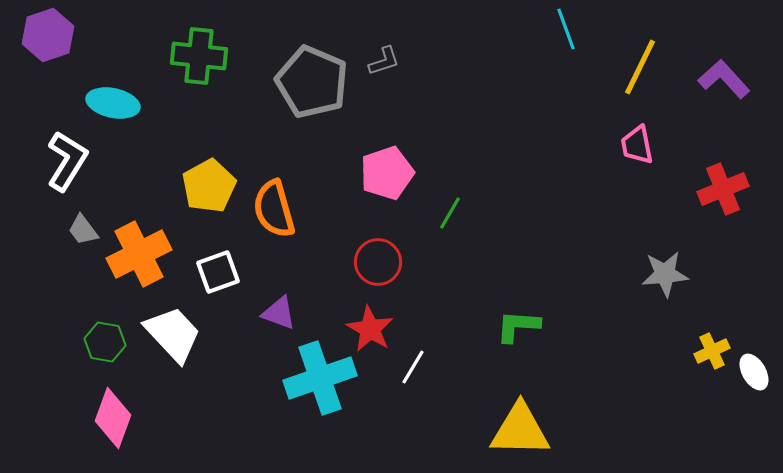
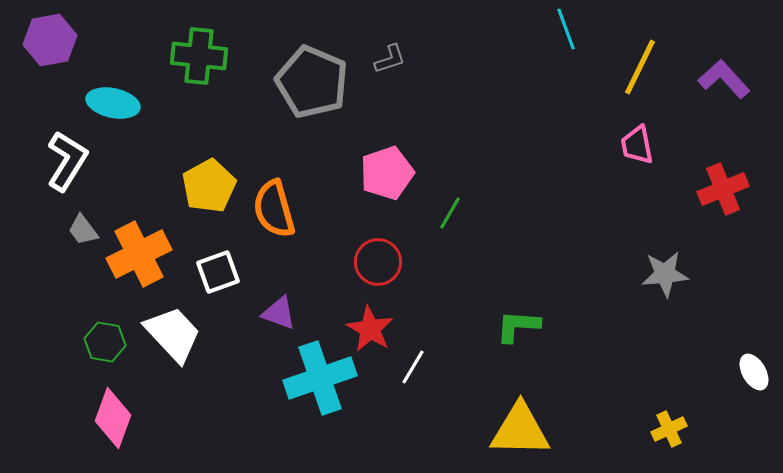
purple hexagon: moved 2 px right, 5 px down; rotated 9 degrees clockwise
gray L-shape: moved 6 px right, 2 px up
yellow cross: moved 43 px left, 78 px down
